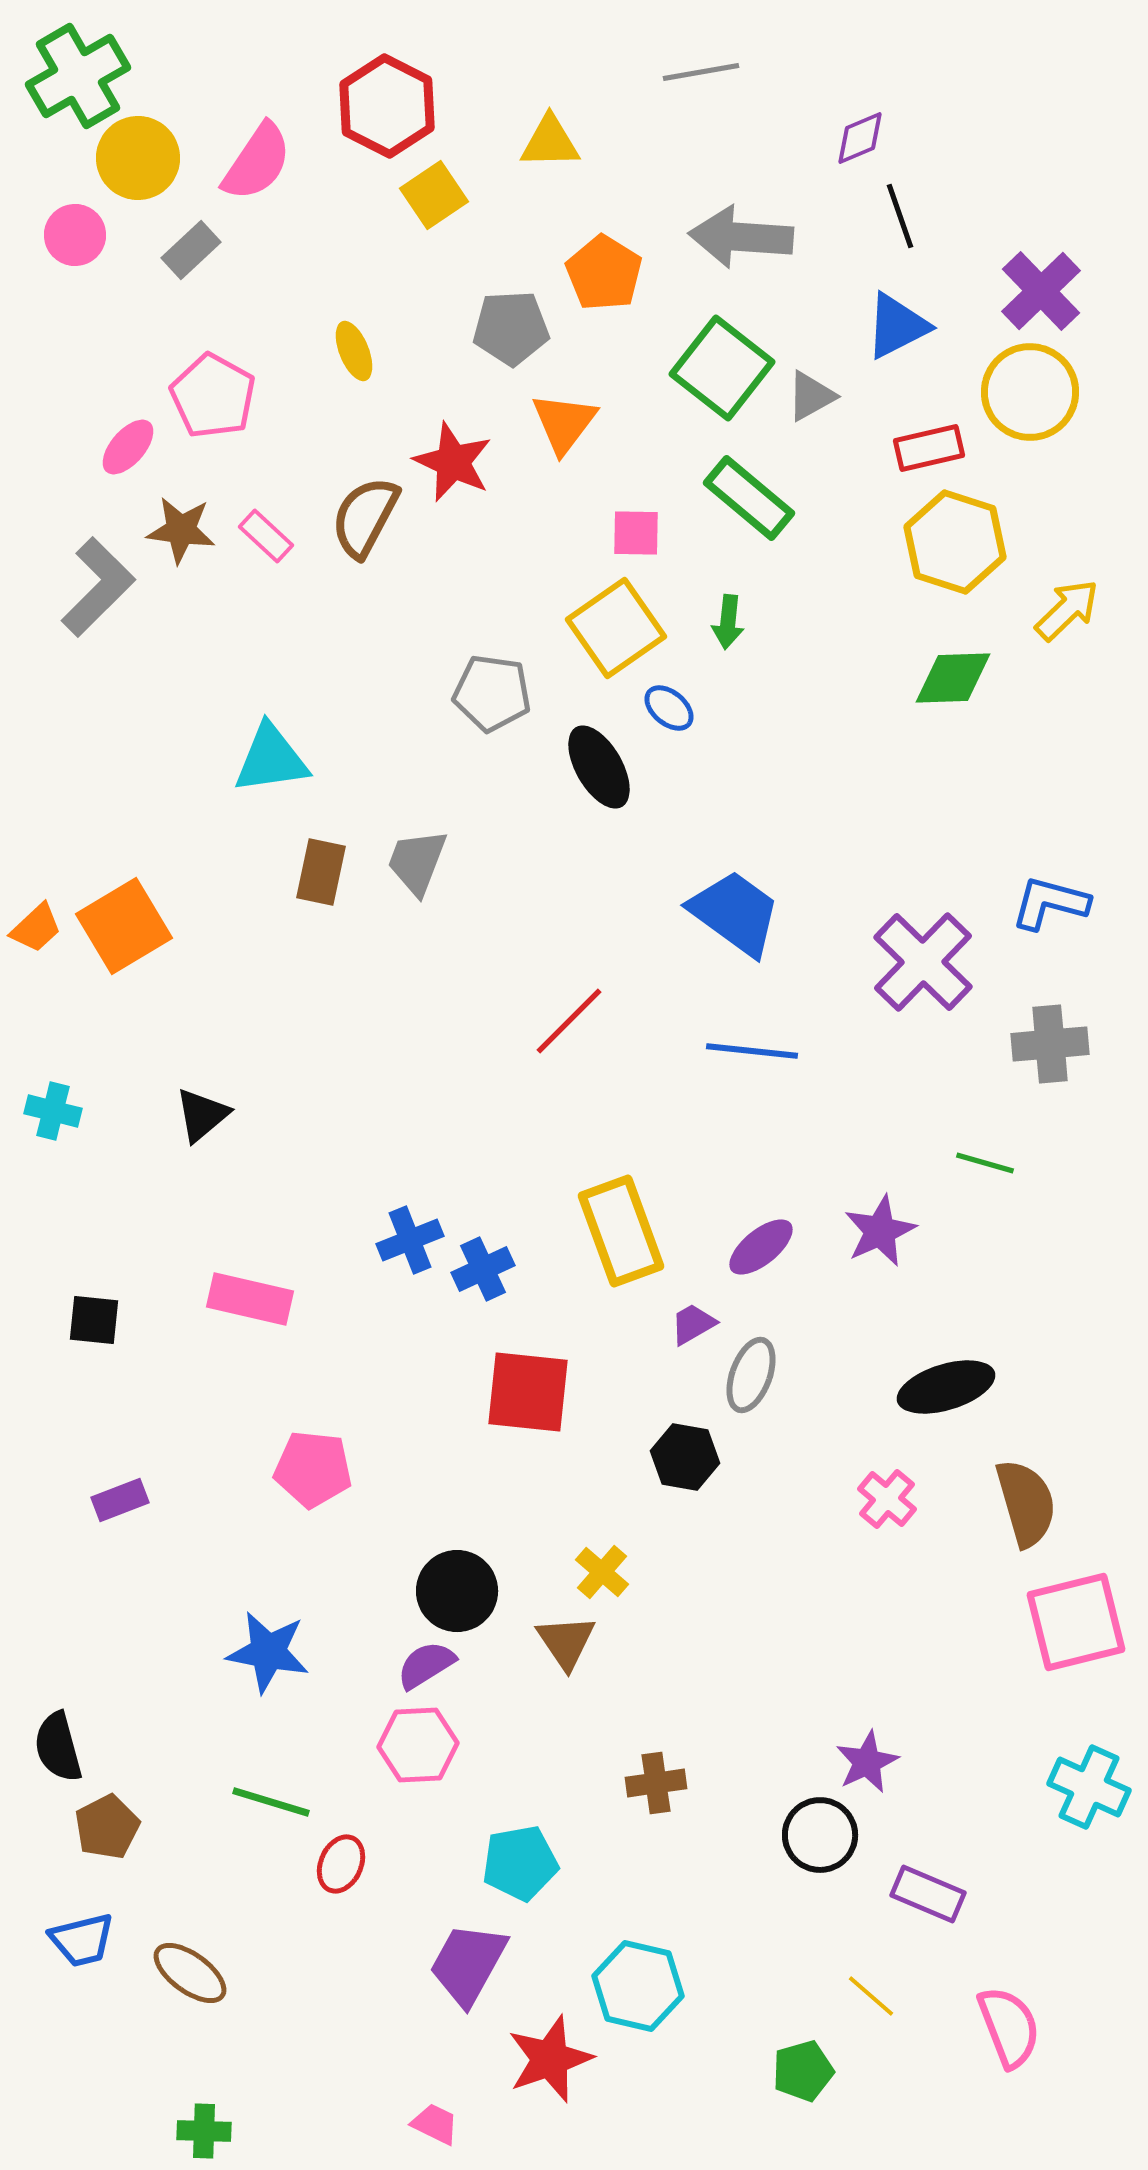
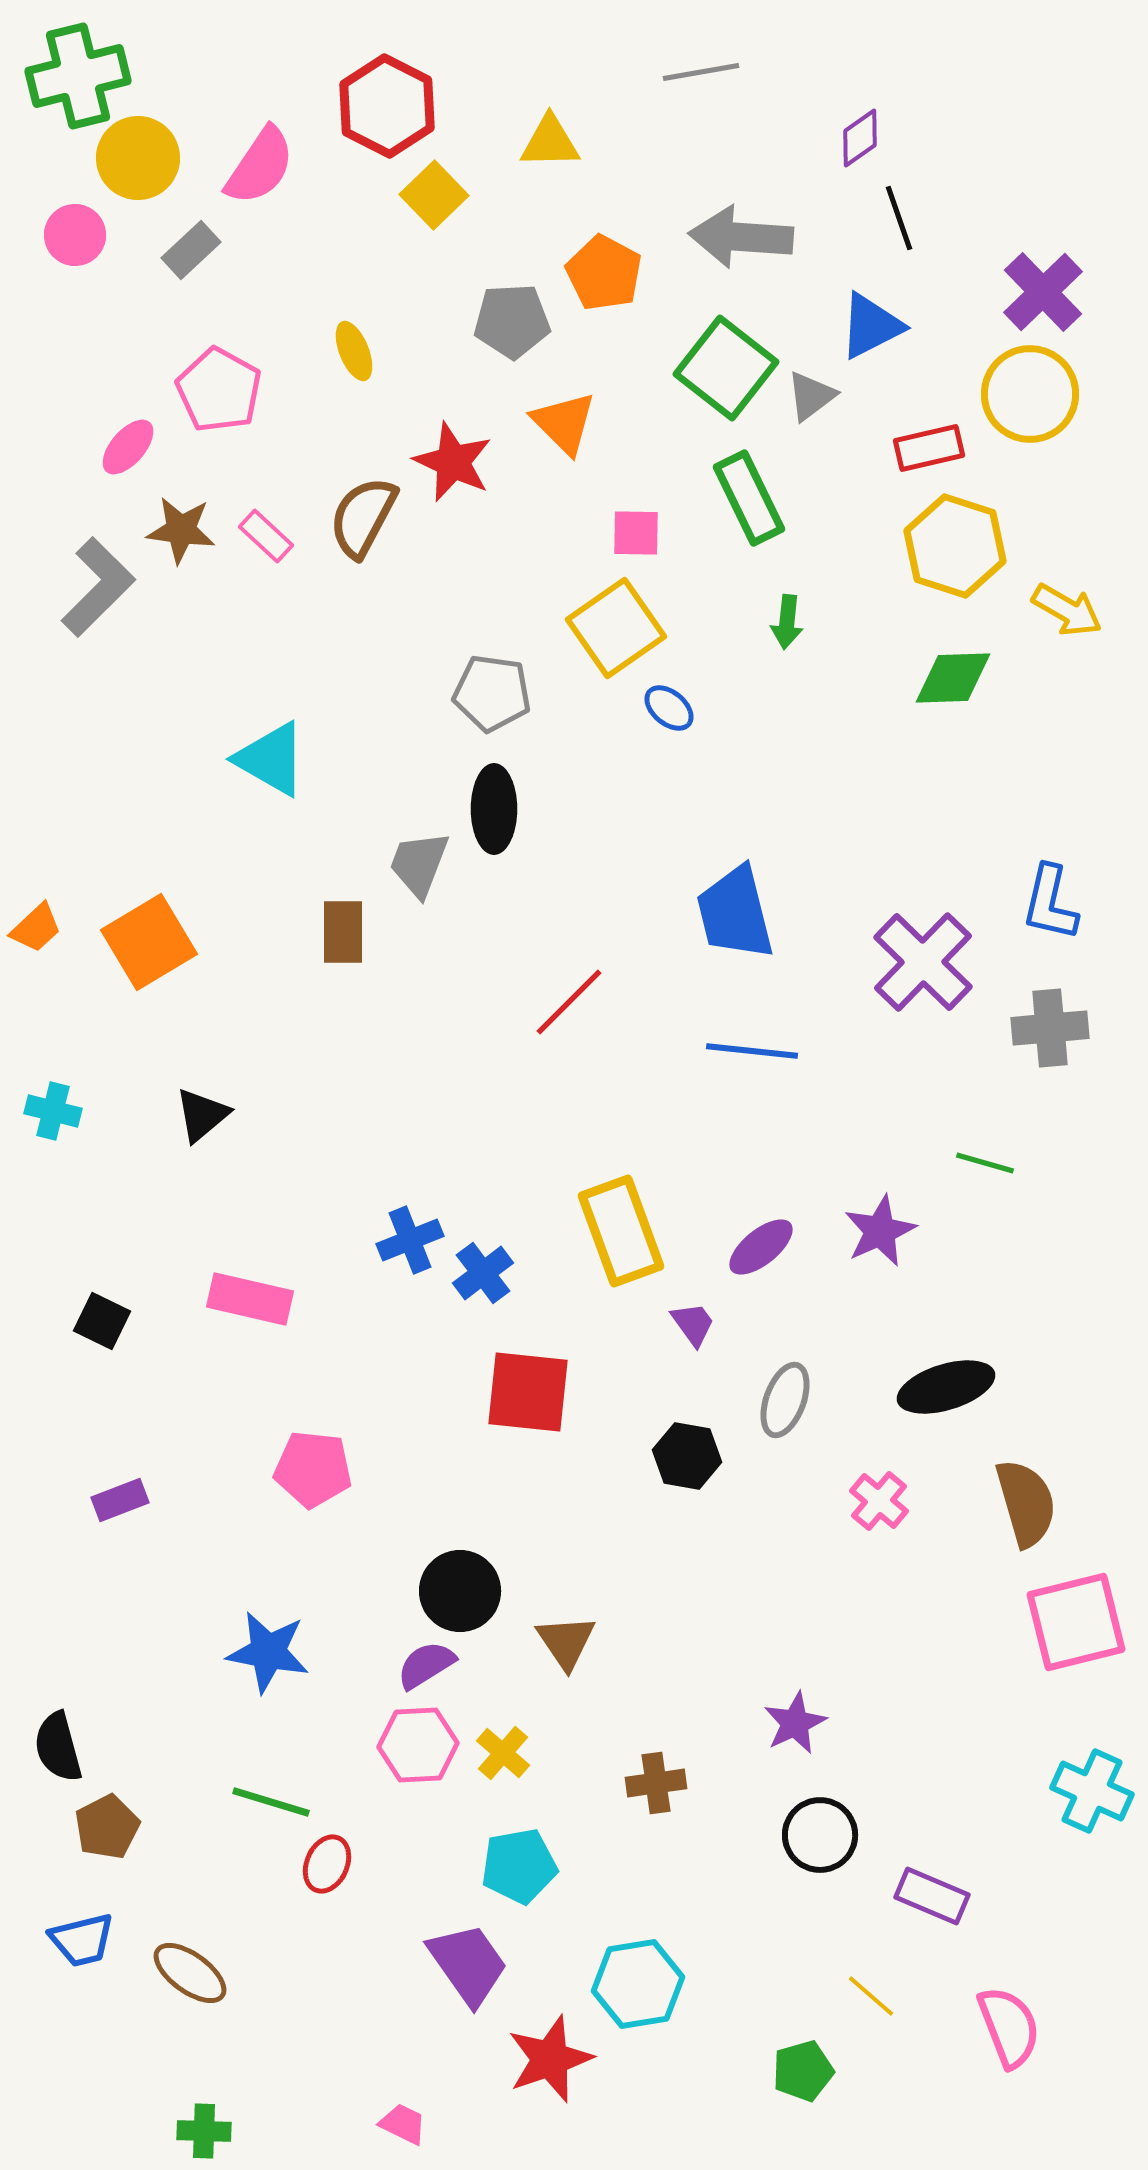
green cross at (78, 76): rotated 16 degrees clockwise
purple diamond at (860, 138): rotated 12 degrees counterclockwise
pink semicircle at (257, 162): moved 3 px right, 4 px down
yellow square at (434, 195): rotated 10 degrees counterclockwise
black line at (900, 216): moved 1 px left, 2 px down
orange pentagon at (604, 273): rotated 4 degrees counterclockwise
purple cross at (1041, 291): moved 2 px right, 1 px down
blue triangle at (897, 326): moved 26 px left
gray pentagon at (511, 328): moved 1 px right, 7 px up
green square at (722, 368): moved 4 px right
yellow circle at (1030, 392): moved 2 px down
pink pentagon at (213, 396): moved 6 px right, 6 px up
gray triangle at (811, 396): rotated 8 degrees counterclockwise
orange triangle at (564, 423): rotated 22 degrees counterclockwise
green rectangle at (749, 498): rotated 24 degrees clockwise
brown semicircle at (365, 517): moved 2 px left
yellow hexagon at (955, 542): moved 4 px down
yellow arrow at (1067, 610): rotated 74 degrees clockwise
green arrow at (728, 622): moved 59 px right
cyan triangle at (271, 759): rotated 38 degrees clockwise
black ellipse at (599, 767): moved 105 px left, 42 px down; rotated 30 degrees clockwise
gray trapezoid at (417, 862): moved 2 px right, 2 px down
brown rectangle at (321, 872): moved 22 px right, 60 px down; rotated 12 degrees counterclockwise
blue L-shape at (1050, 903): rotated 92 degrees counterclockwise
blue trapezoid at (735, 913): rotated 140 degrees counterclockwise
orange square at (124, 926): moved 25 px right, 16 px down
red line at (569, 1021): moved 19 px up
gray cross at (1050, 1044): moved 16 px up
blue cross at (483, 1269): moved 4 px down; rotated 12 degrees counterclockwise
black square at (94, 1320): moved 8 px right, 1 px down; rotated 20 degrees clockwise
purple trapezoid at (693, 1324): rotated 84 degrees clockwise
gray ellipse at (751, 1375): moved 34 px right, 25 px down
black hexagon at (685, 1457): moved 2 px right, 1 px up
pink cross at (887, 1499): moved 8 px left, 2 px down
yellow cross at (602, 1572): moved 99 px left, 181 px down
black circle at (457, 1591): moved 3 px right
purple star at (867, 1762): moved 72 px left, 39 px up
cyan cross at (1089, 1787): moved 3 px right, 4 px down
cyan pentagon at (520, 1863): moved 1 px left, 3 px down
red ellipse at (341, 1864): moved 14 px left
purple rectangle at (928, 1894): moved 4 px right, 2 px down
purple trapezoid at (468, 1964): rotated 116 degrees clockwise
cyan hexagon at (638, 1986): moved 2 px up; rotated 22 degrees counterclockwise
pink trapezoid at (435, 2124): moved 32 px left
